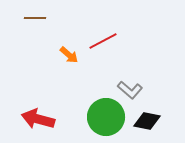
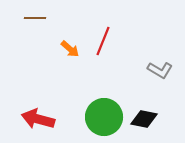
red line: rotated 40 degrees counterclockwise
orange arrow: moved 1 px right, 6 px up
gray L-shape: moved 30 px right, 20 px up; rotated 10 degrees counterclockwise
green circle: moved 2 px left
black diamond: moved 3 px left, 2 px up
